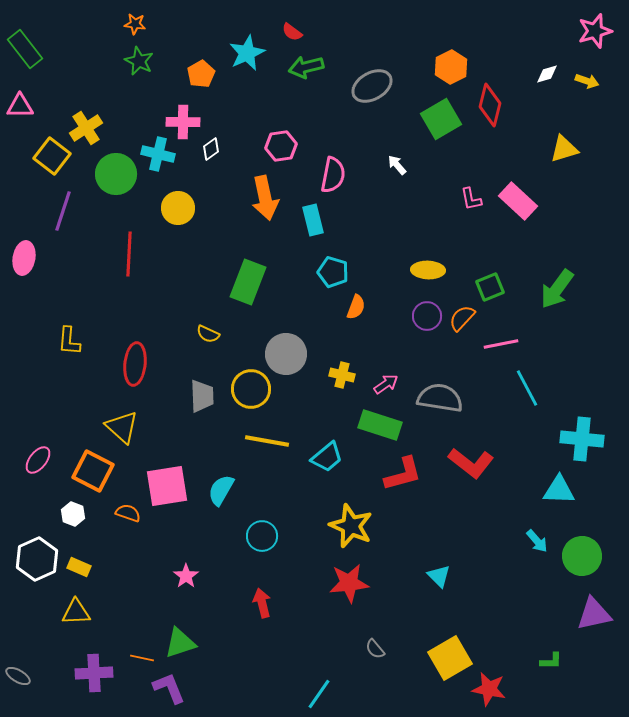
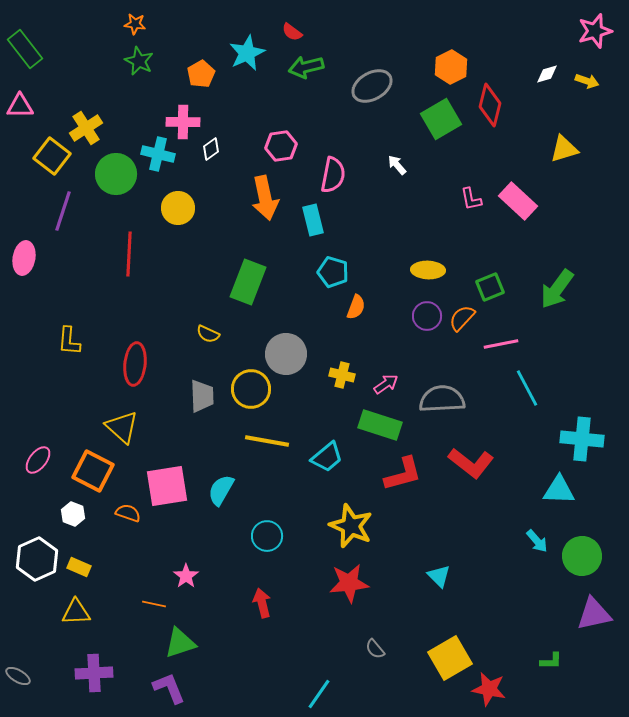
gray semicircle at (440, 398): moved 2 px right, 1 px down; rotated 12 degrees counterclockwise
cyan circle at (262, 536): moved 5 px right
orange line at (142, 658): moved 12 px right, 54 px up
